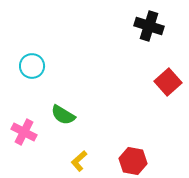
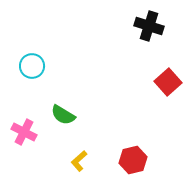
red hexagon: moved 1 px up; rotated 24 degrees counterclockwise
